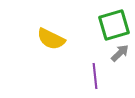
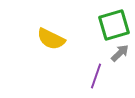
purple line: moved 1 px right; rotated 25 degrees clockwise
